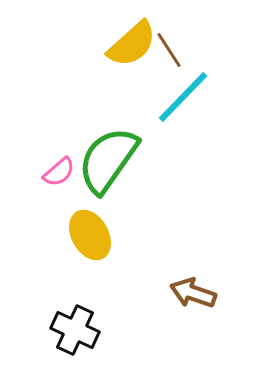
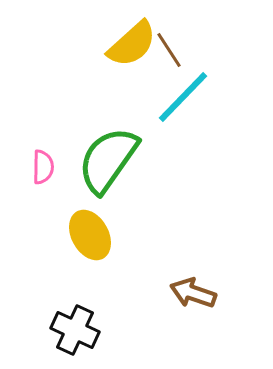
pink semicircle: moved 16 px left, 5 px up; rotated 48 degrees counterclockwise
